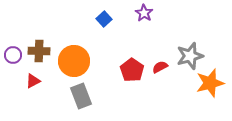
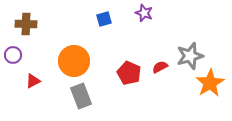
purple star: rotated 12 degrees counterclockwise
blue square: rotated 28 degrees clockwise
brown cross: moved 13 px left, 27 px up
red pentagon: moved 3 px left, 3 px down; rotated 10 degrees counterclockwise
orange star: rotated 16 degrees counterclockwise
